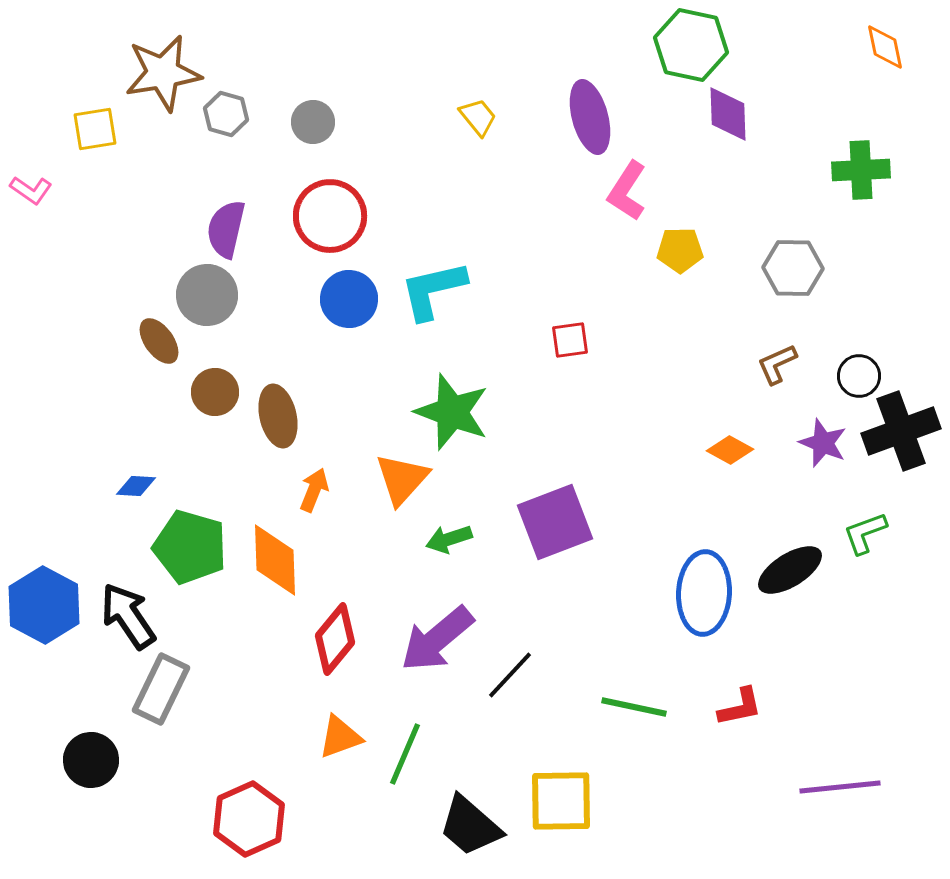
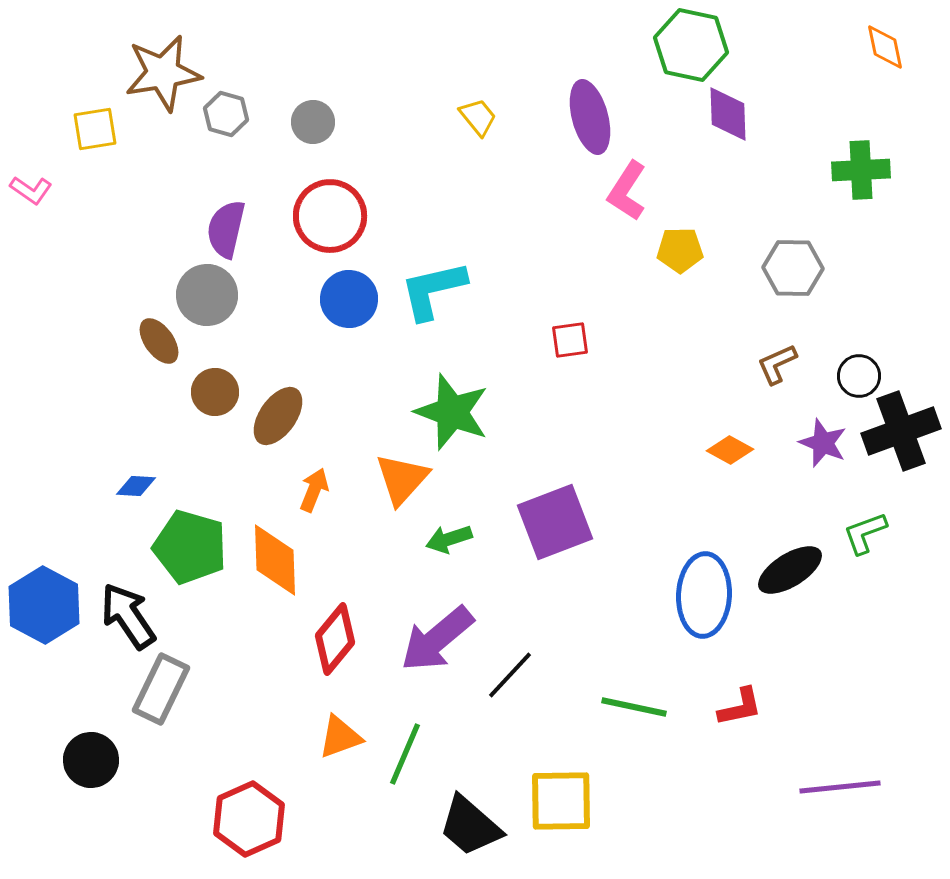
brown ellipse at (278, 416): rotated 48 degrees clockwise
blue ellipse at (704, 593): moved 2 px down
